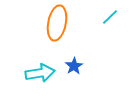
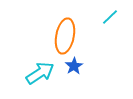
orange ellipse: moved 8 px right, 13 px down
cyan arrow: rotated 24 degrees counterclockwise
